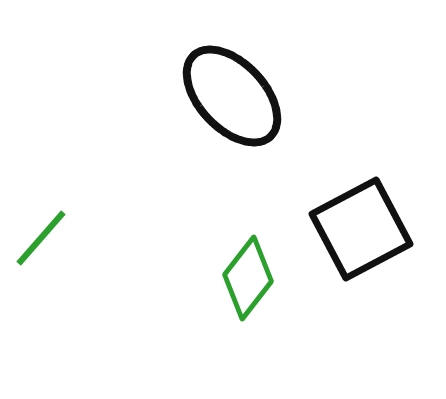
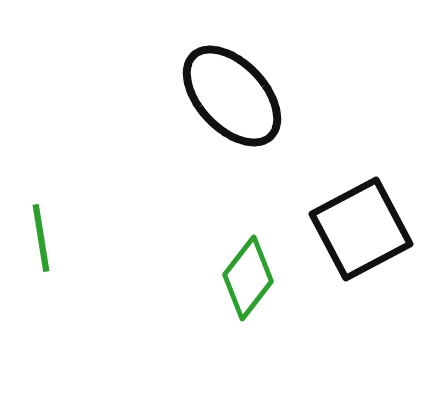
green line: rotated 50 degrees counterclockwise
